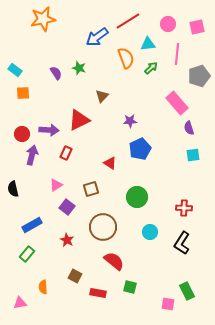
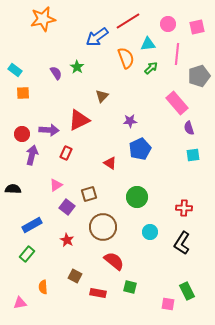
green star at (79, 68): moved 2 px left, 1 px up; rotated 16 degrees clockwise
black semicircle at (13, 189): rotated 105 degrees clockwise
brown square at (91, 189): moved 2 px left, 5 px down
